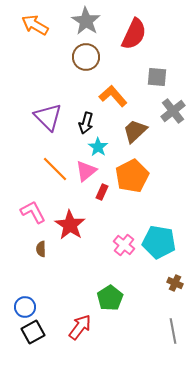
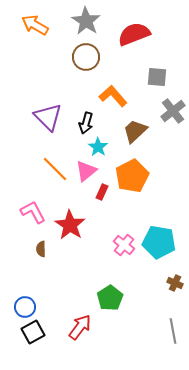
red semicircle: rotated 136 degrees counterclockwise
